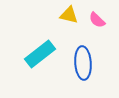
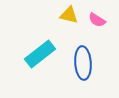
pink semicircle: rotated 12 degrees counterclockwise
